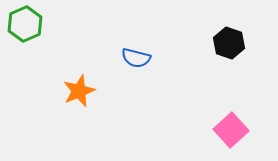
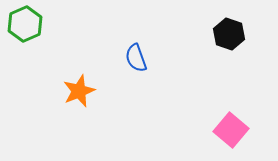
black hexagon: moved 9 px up
blue semicircle: rotated 56 degrees clockwise
pink square: rotated 8 degrees counterclockwise
